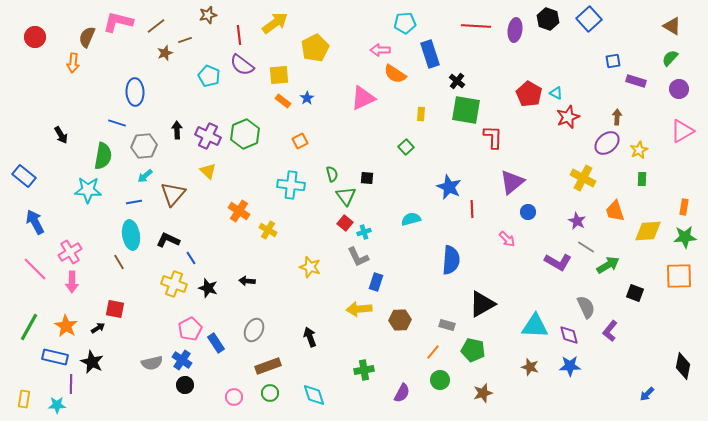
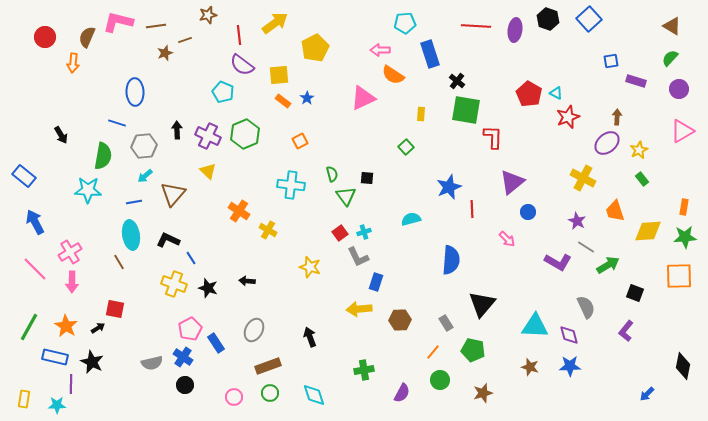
brown line at (156, 26): rotated 30 degrees clockwise
red circle at (35, 37): moved 10 px right
blue square at (613, 61): moved 2 px left
orange semicircle at (395, 74): moved 2 px left, 1 px down
cyan pentagon at (209, 76): moved 14 px right, 16 px down
green rectangle at (642, 179): rotated 40 degrees counterclockwise
blue star at (449, 187): rotated 25 degrees clockwise
red square at (345, 223): moved 5 px left, 10 px down; rotated 14 degrees clockwise
black triangle at (482, 304): rotated 20 degrees counterclockwise
gray rectangle at (447, 325): moved 1 px left, 2 px up; rotated 42 degrees clockwise
purple L-shape at (610, 331): moved 16 px right
blue cross at (182, 360): moved 1 px right, 3 px up
